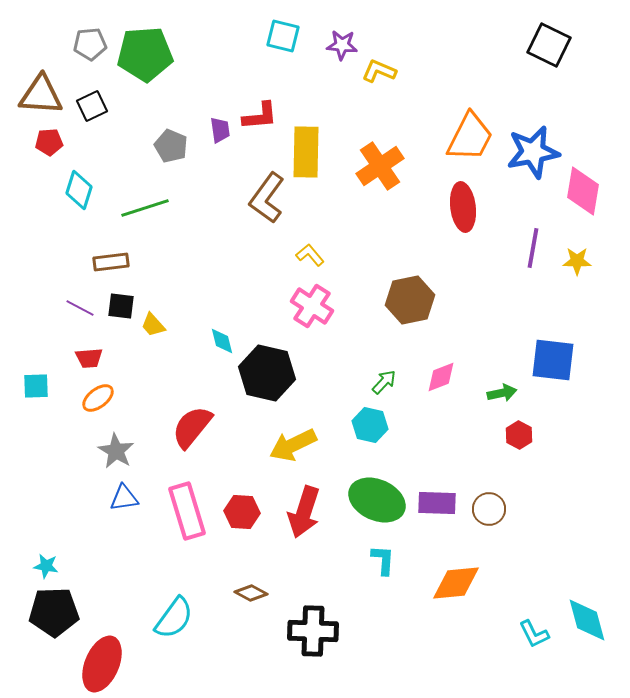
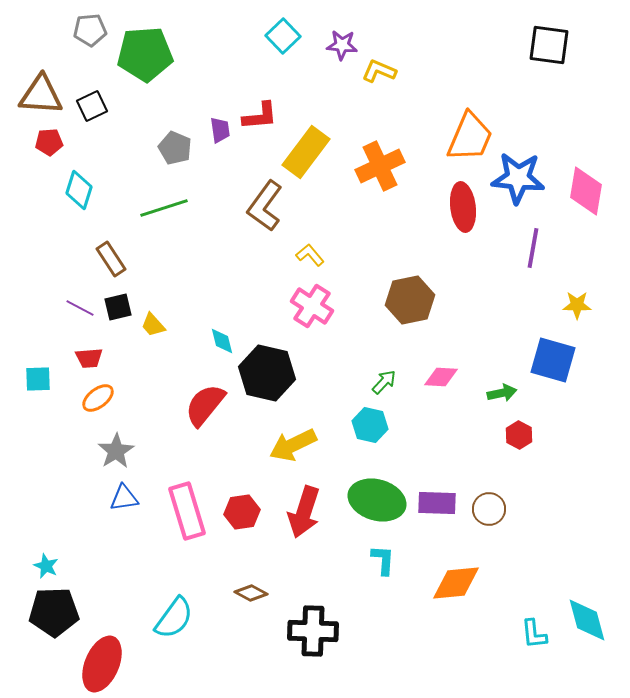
cyan square at (283, 36): rotated 32 degrees clockwise
gray pentagon at (90, 44): moved 14 px up
black square at (549, 45): rotated 18 degrees counterclockwise
orange trapezoid at (470, 137): rotated 4 degrees counterclockwise
gray pentagon at (171, 146): moved 4 px right, 2 px down
yellow rectangle at (306, 152): rotated 36 degrees clockwise
blue star at (533, 152): moved 15 px left, 26 px down; rotated 16 degrees clockwise
orange cross at (380, 166): rotated 9 degrees clockwise
pink diamond at (583, 191): moved 3 px right
brown L-shape at (267, 198): moved 2 px left, 8 px down
green line at (145, 208): moved 19 px right
yellow star at (577, 261): moved 44 px down
brown rectangle at (111, 262): moved 3 px up; rotated 64 degrees clockwise
black square at (121, 306): moved 3 px left, 1 px down; rotated 20 degrees counterclockwise
blue square at (553, 360): rotated 9 degrees clockwise
pink diamond at (441, 377): rotated 24 degrees clockwise
cyan square at (36, 386): moved 2 px right, 7 px up
red semicircle at (192, 427): moved 13 px right, 22 px up
gray star at (116, 451): rotated 9 degrees clockwise
green ellipse at (377, 500): rotated 8 degrees counterclockwise
red hexagon at (242, 512): rotated 12 degrees counterclockwise
cyan star at (46, 566): rotated 15 degrees clockwise
cyan L-shape at (534, 634): rotated 20 degrees clockwise
